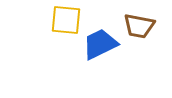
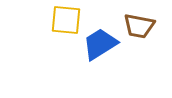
blue trapezoid: rotated 6 degrees counterclockwise
